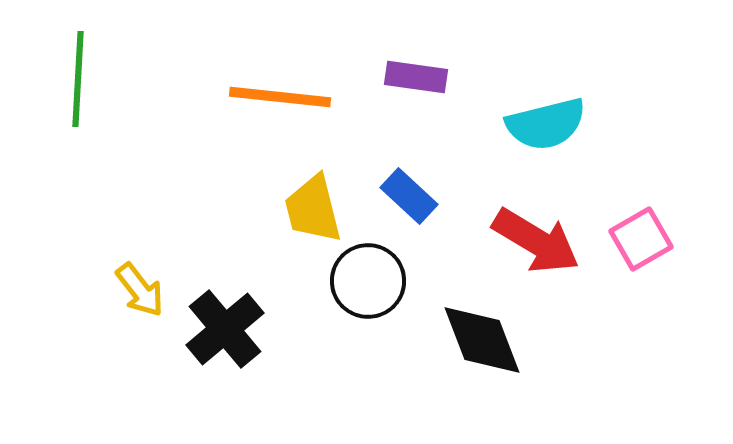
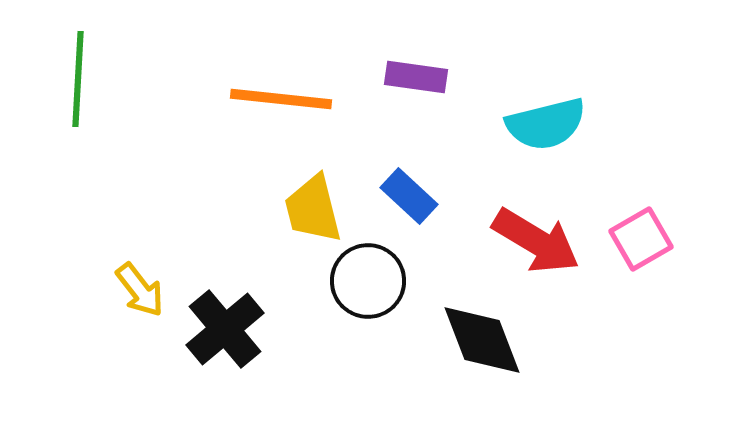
orange line: moved 1 px right, 2 px down
